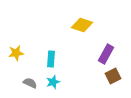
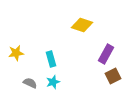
cyan rectangle: rotated 21 degrees counterclockwise
